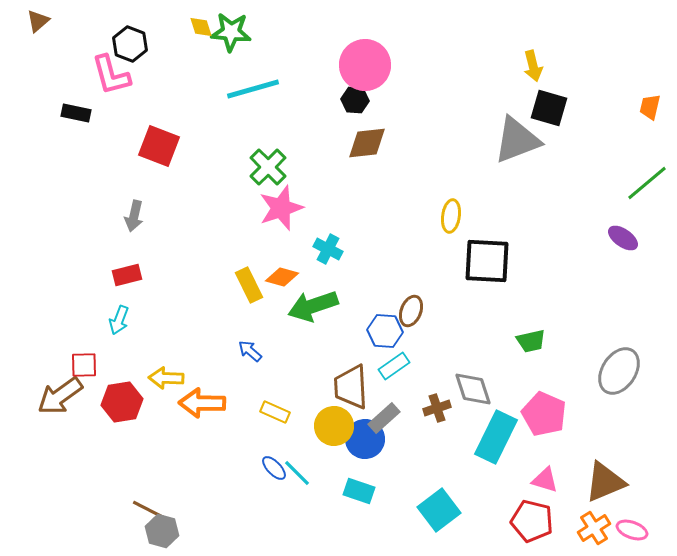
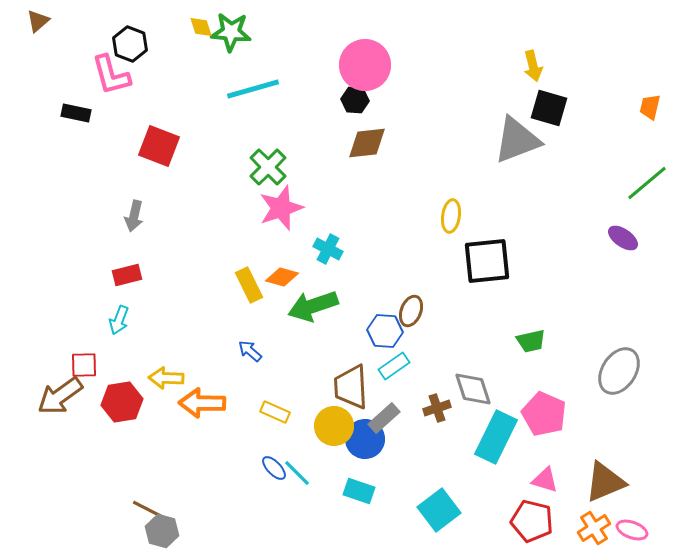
black square at (487, 261): rotated 9 degrees counterclockwise
